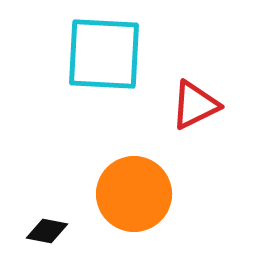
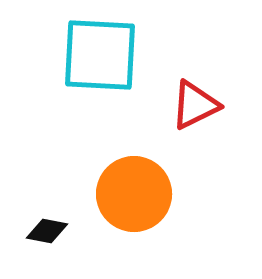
cyan square: moved 4 px left, 1 px down
